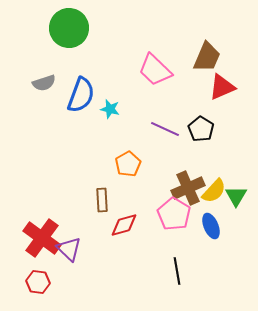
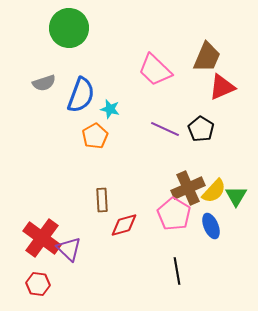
orange pentagon: moved 33 px left, 28 px up
red hexagon: moved 2 px down
